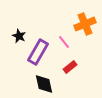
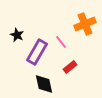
black star: moved 2 px left, 1 px up
pink line: moved 3 px left
purple rectangle: moved 1 px left
